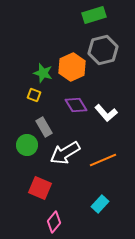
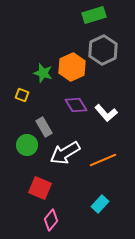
gray hexagon: rotated 12 degrees counterclockwise
yellow square: moved 12 px left
pink diamond: moved 3 px left, 2 px up
